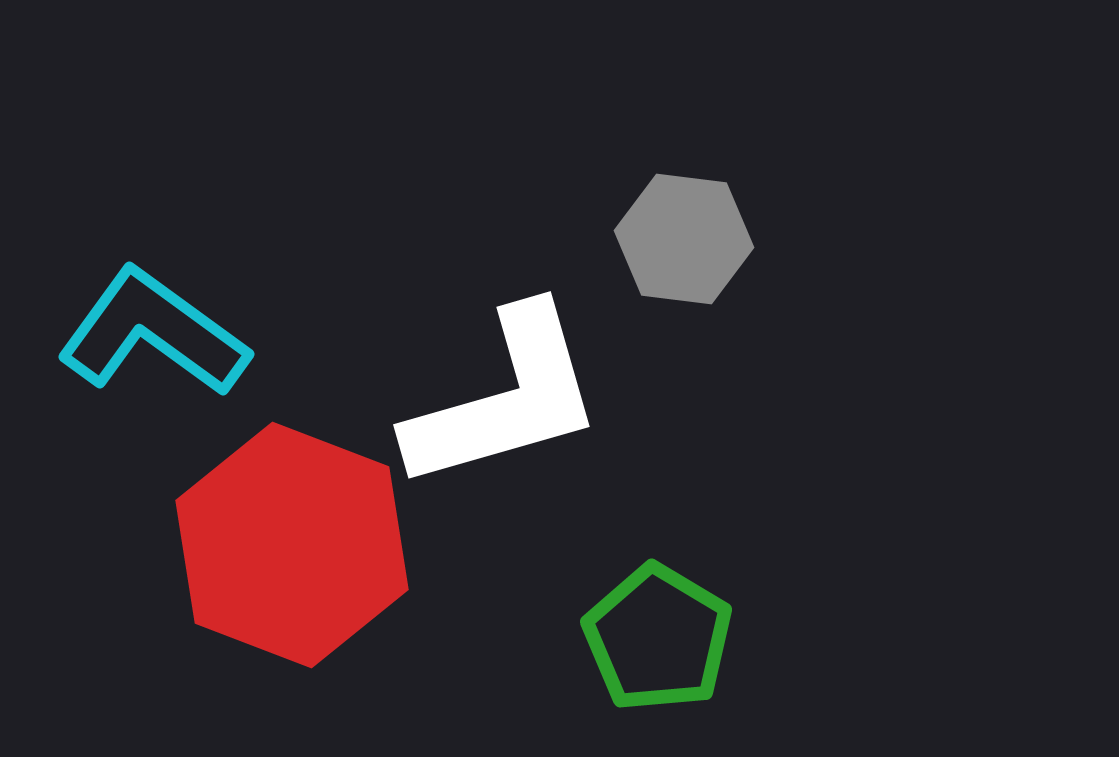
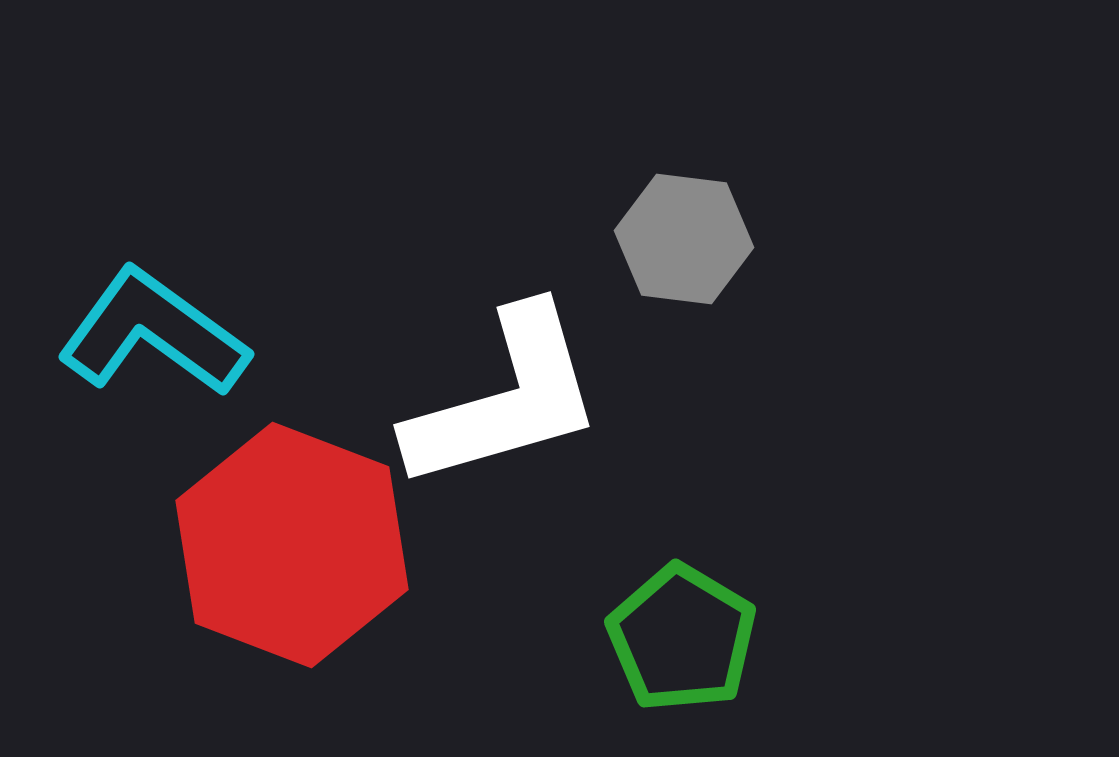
green pentagon: moved 24 px right
